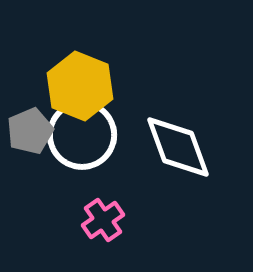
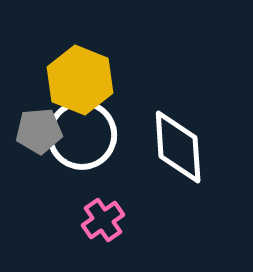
yellow hexagon: moved 6 px up
gray pentagon: moved 9 px right; rotated 18 degrees clockwise
white diamond: rotated 16 degrees clockwise
